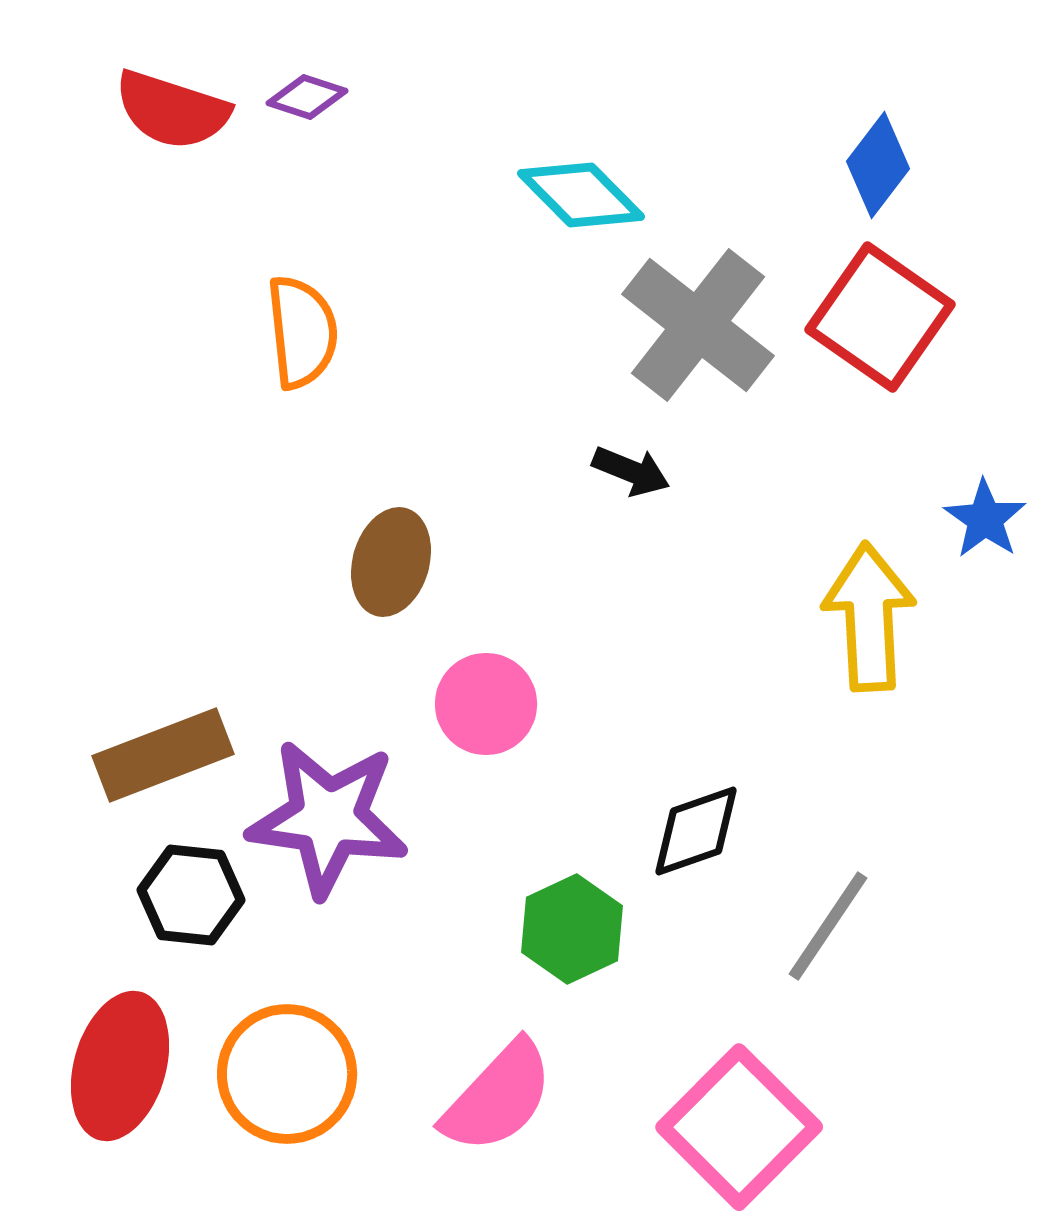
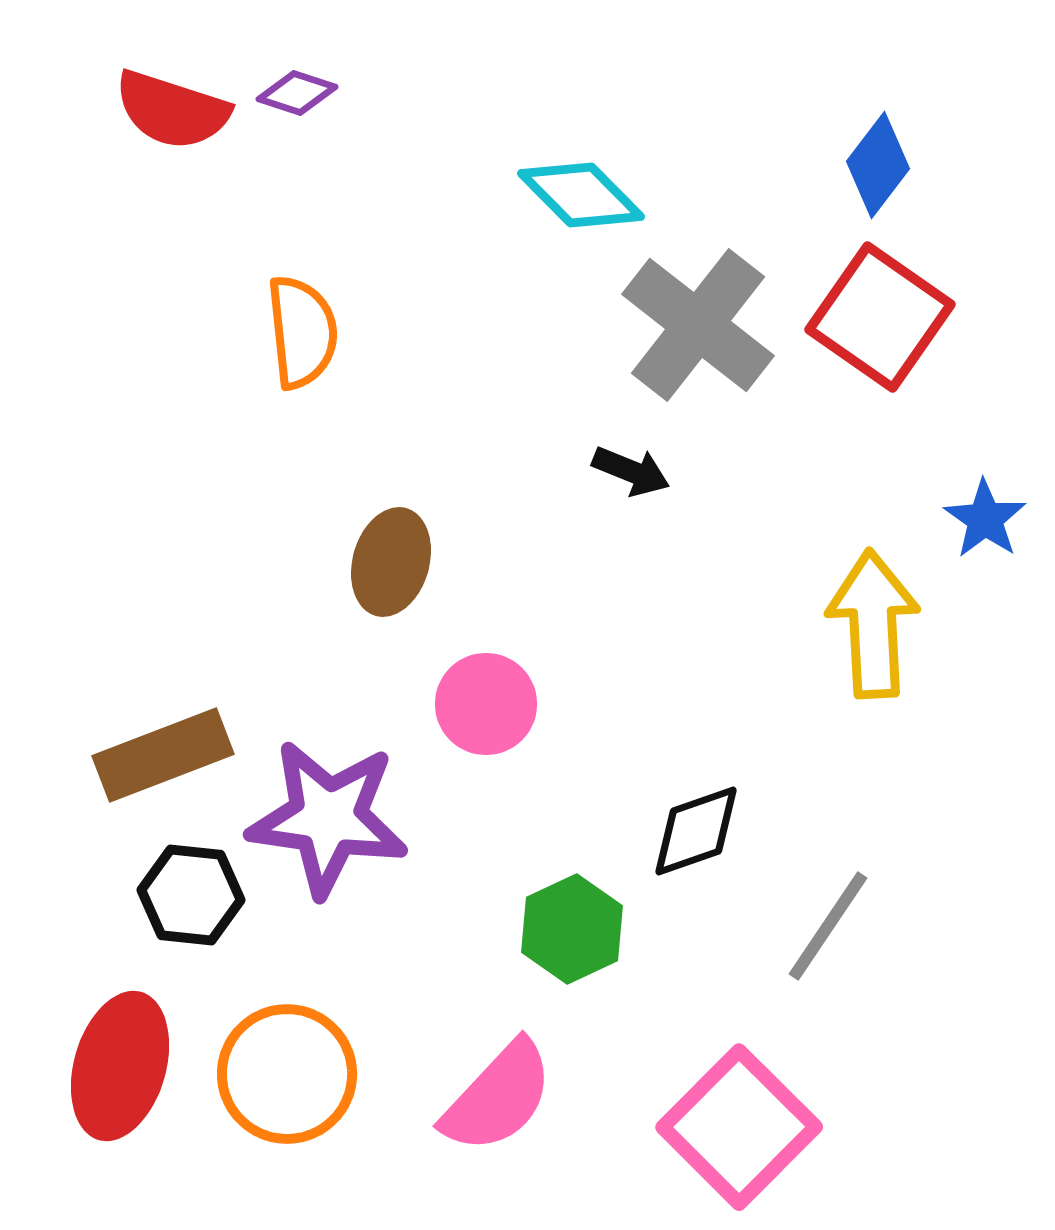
purple diamond: moved 10 px left, 4 px up
yellow arrow: moved 4 px right, 7 px down
